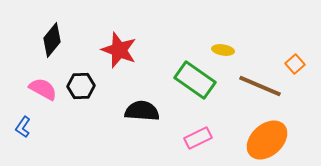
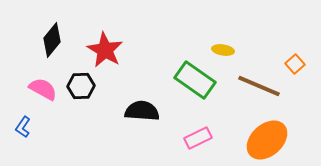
red star: moved 14 px left; rotated 9 degrees clockwise
brown line: moved 1 px left
